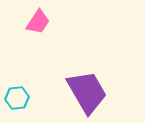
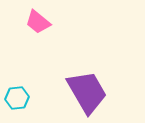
pink trapezoid: rotated 96 degrees clockwise
